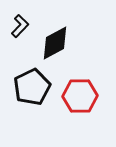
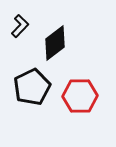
black diamond: rotated 9 degrees counterclockwise
